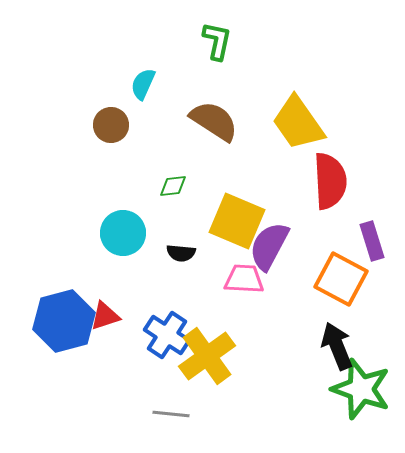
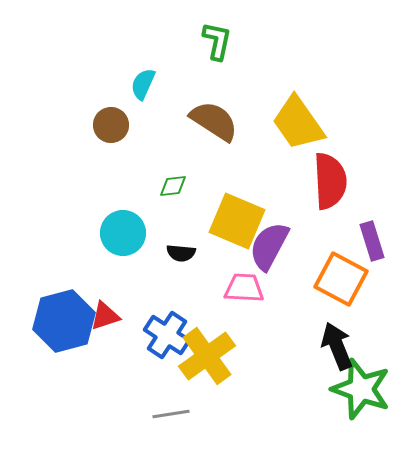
pink trapezoid: moved 9 px down
gray line: rotated 15 degrees counterclockwise
